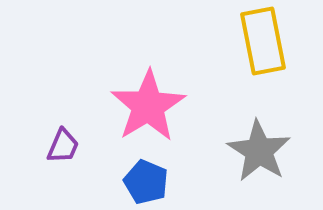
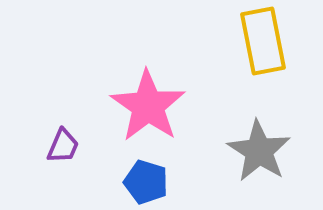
pink star: rotated 6 degrees counterclockwise
blue pentagon: rotated 6 degrees counterclockwise
